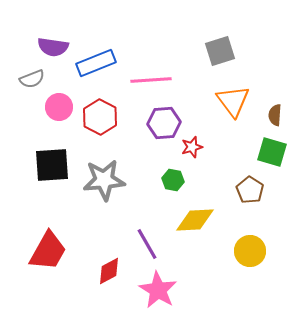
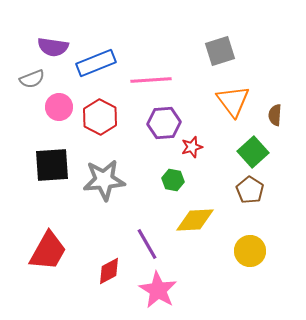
green square: moved 19 px left; rotated 32 degrees clockwise
